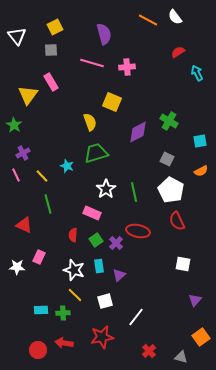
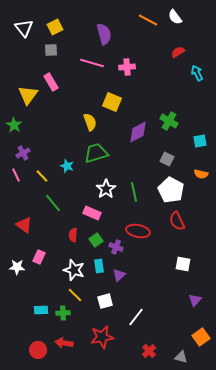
white triangle at (17, 36): moved 7 px right, 8 px up
orange semicircle at (201, 171): moved 3 px down; rotated 40 degrees clockwise
green line at (48, 204): moved 5 px right, 1 px up; rotated 24 degrees counterclockwise
red triangle at (24, 225): rotated 12 degrees clockwise
purple cross at (116, 243): moved 4 px down; rotated 24 degrees counterclockwise
